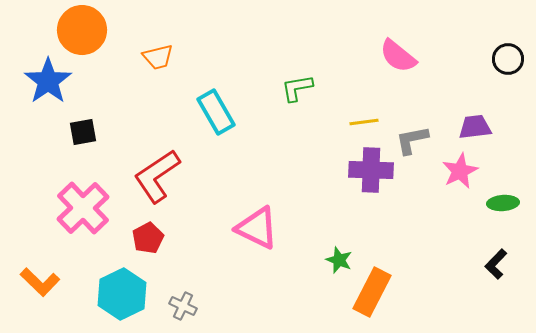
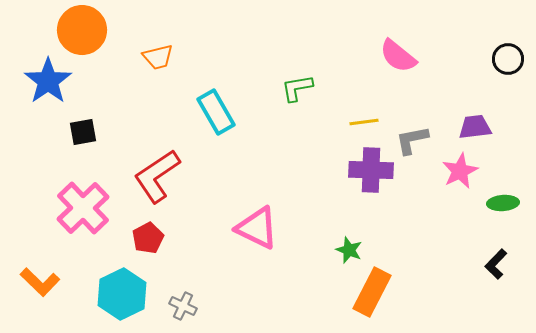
green star: moved 10 px right, 10 px up
